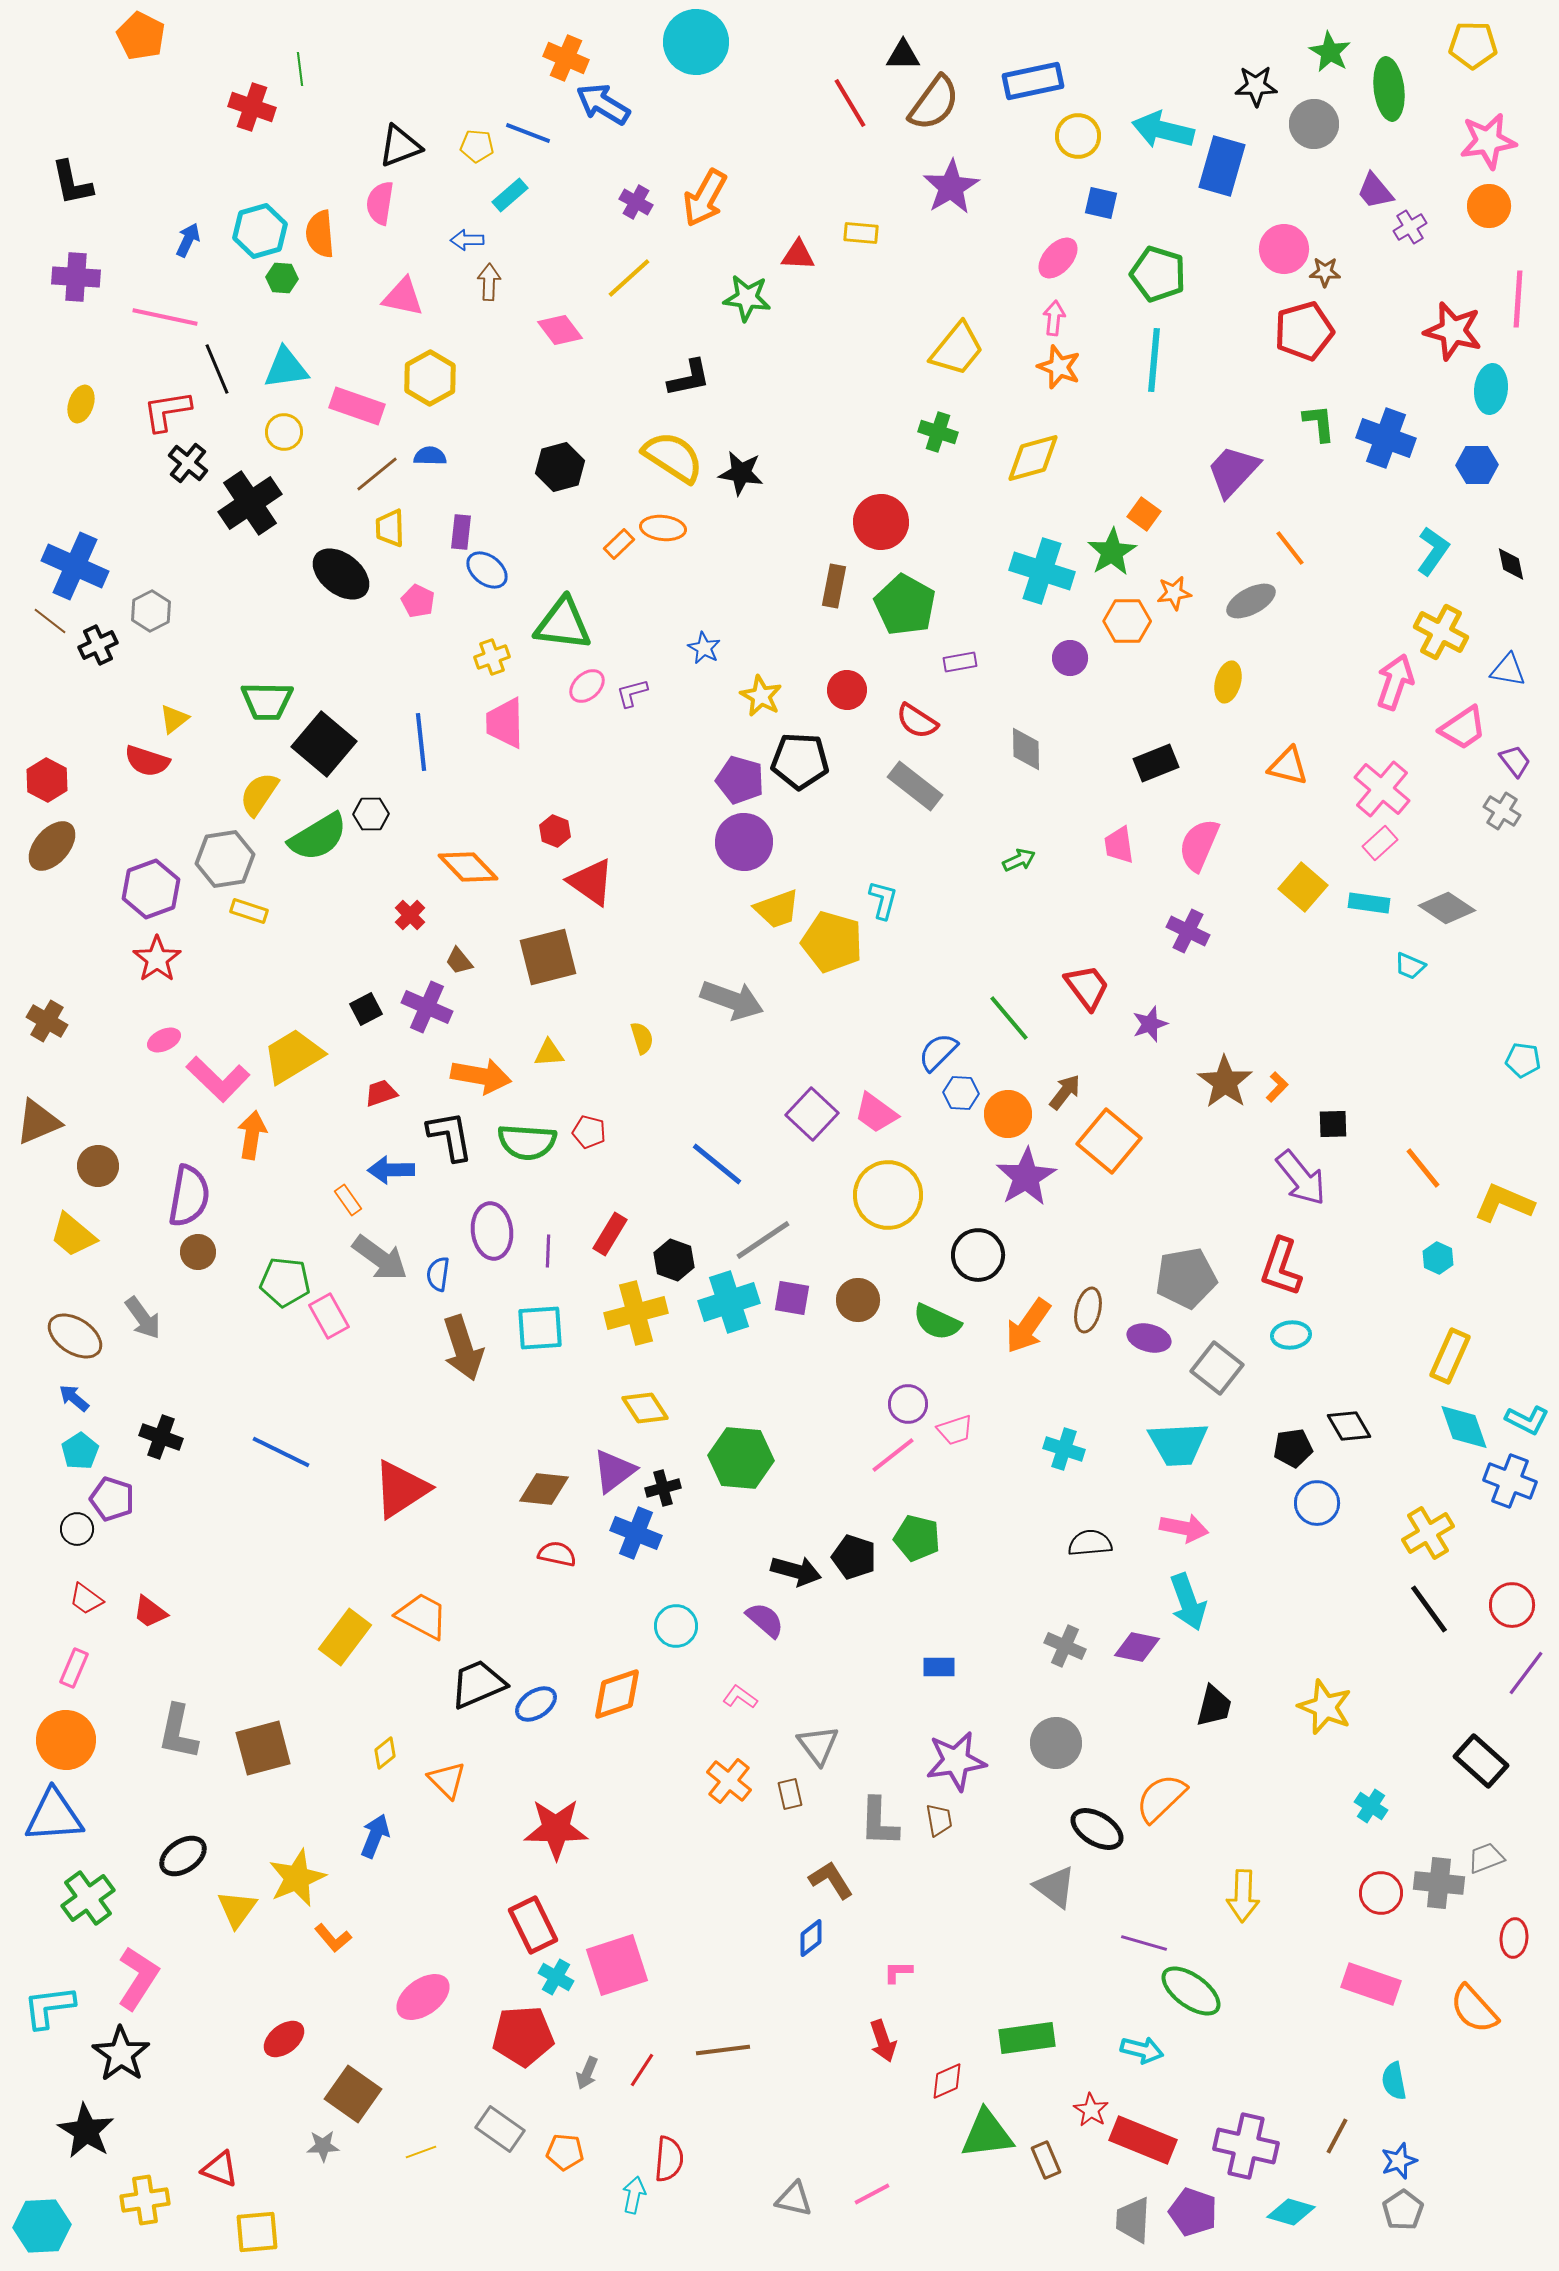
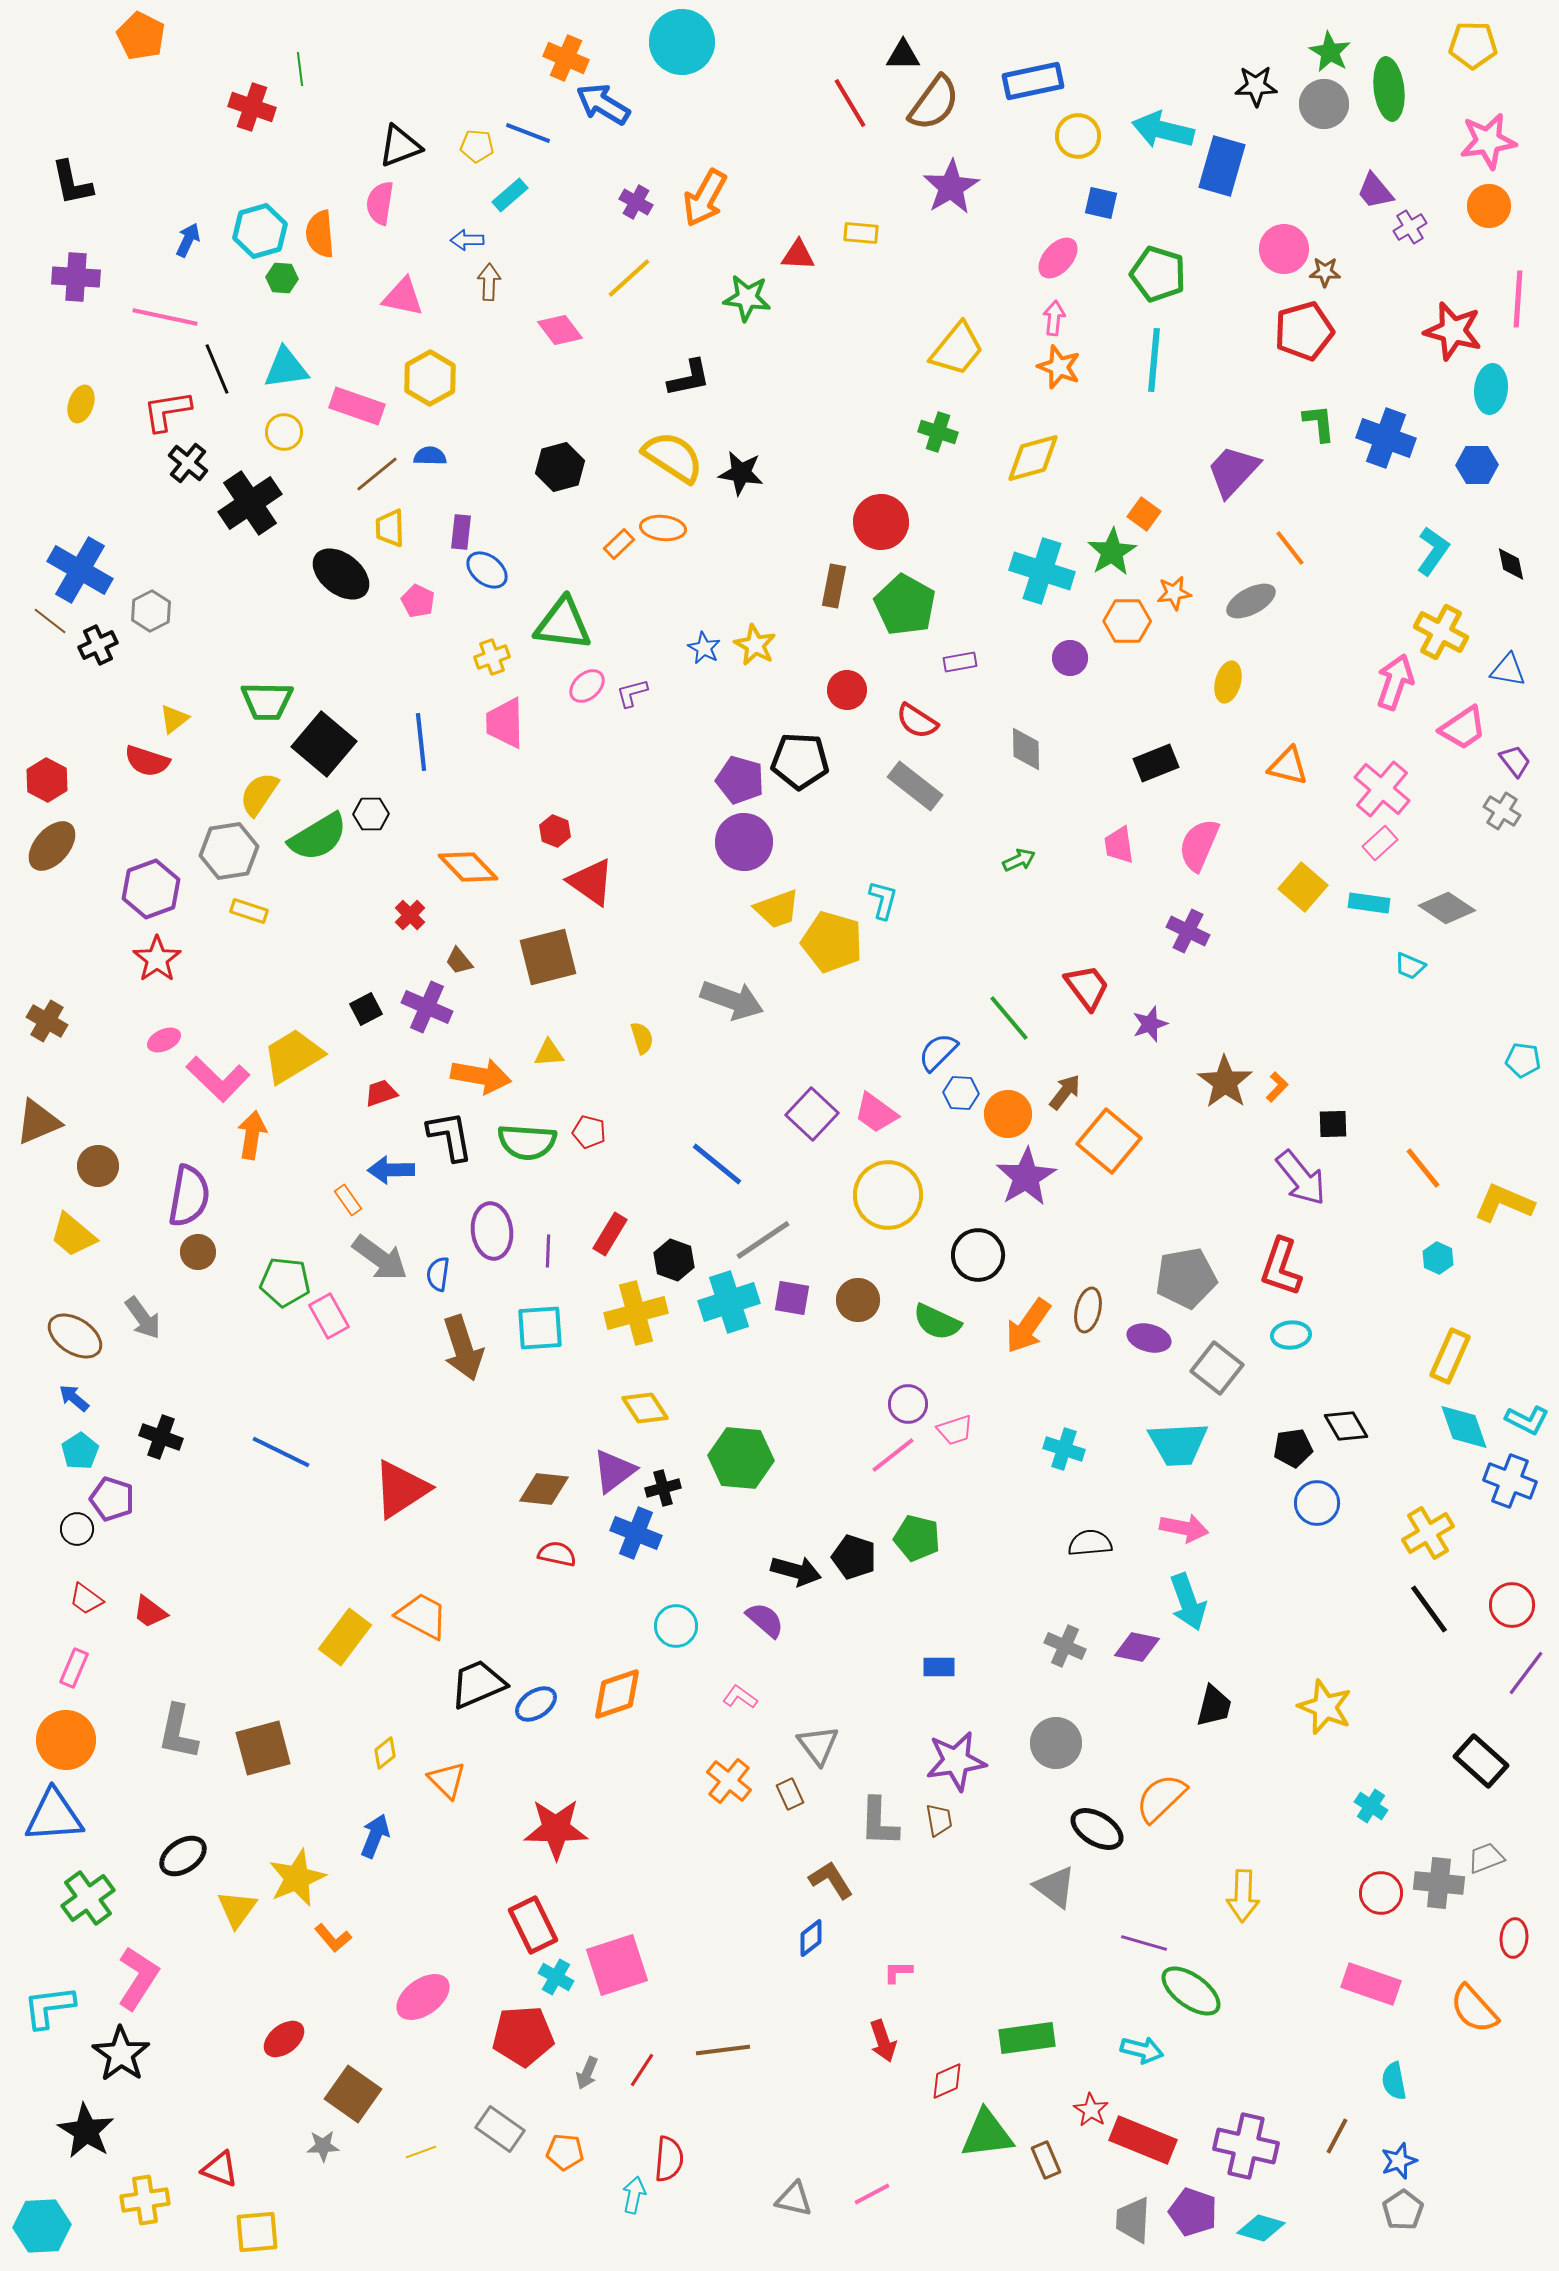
cyan circle at (696, 42): moved 14 px left
gray circle at (1314, 124): moved 10 px right, 20 px up
blue cross at (75, 566): moved 5 px right, 4 px down; rotated 6 degrees clockwise
yellow star at (761, 696): moved 6 px left, 51 px up
gray hexagon at (225, 859): moved 4 px right, 8 px up
black diamond at (1349, 1426): moved 3 px left
brown rectangle at (790, 1794): rotated 12 degrees counterclockwise
cyan diamond at (1291, 2212): moved 30 px left, 16 px down
